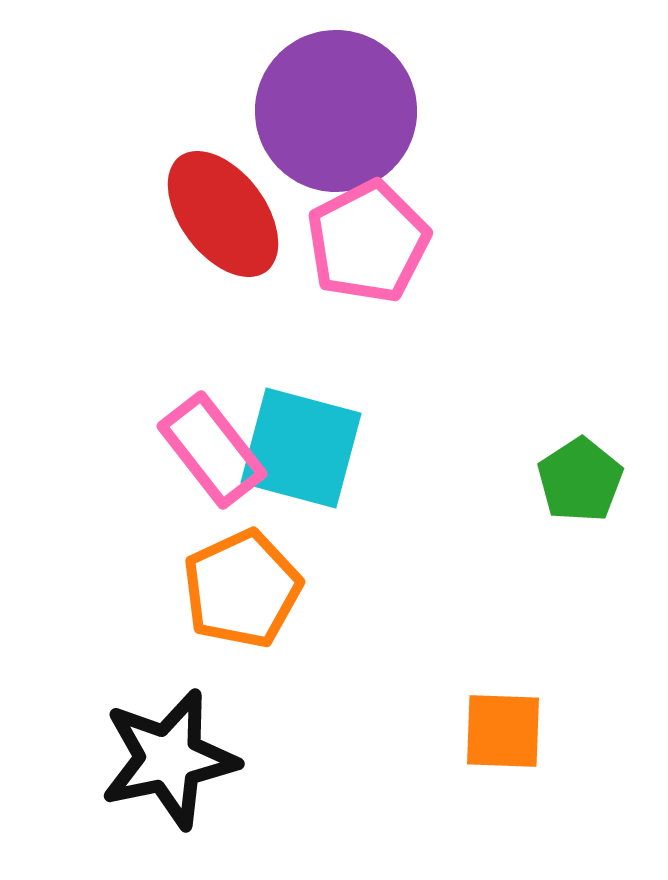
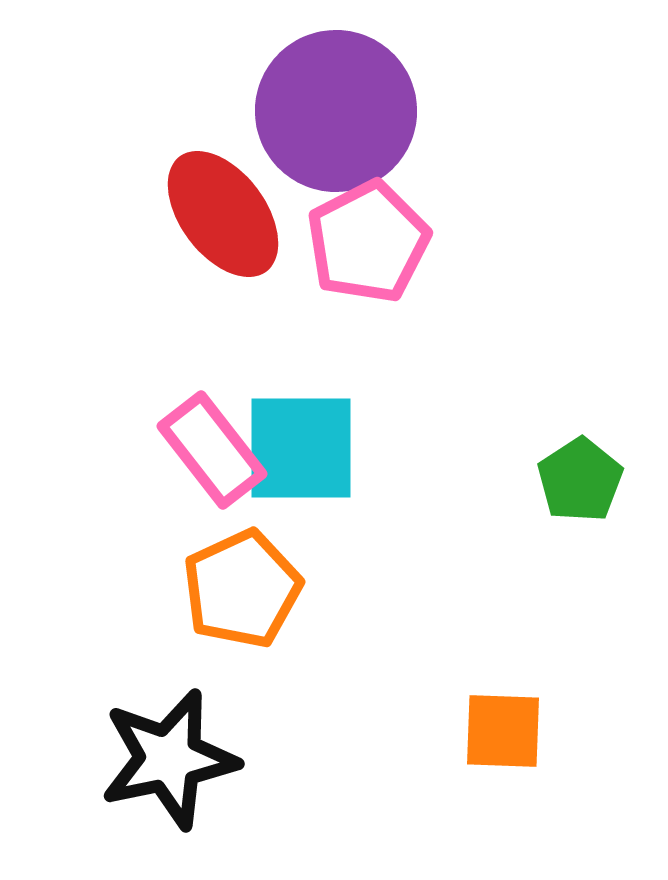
cyan square: rotated 15 degrees counterclockwise
